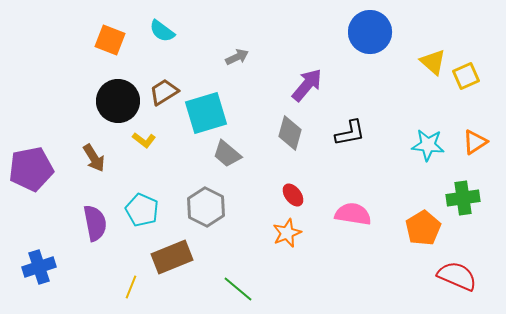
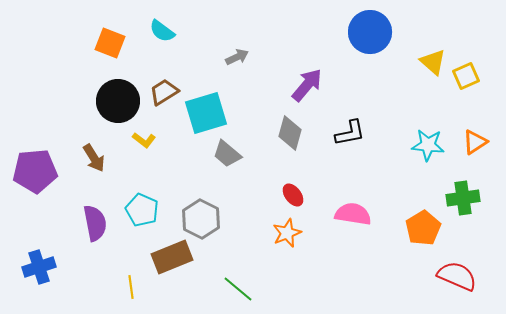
orange square: moved 3 px down
purple pentagon: moved 4 px right, 2 px down; rotated 6 degrees clockwise
gray hexagon: moved 5 px left, 12 px down
yellow line: rotated 30 degrees counterclockwise
